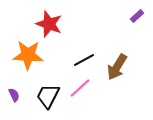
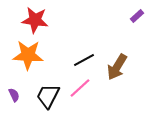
red star: moved 14 px left, 4 px up; rotated 12 degrees counterclockwise
